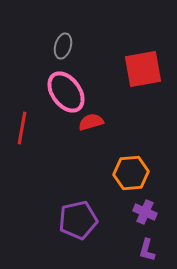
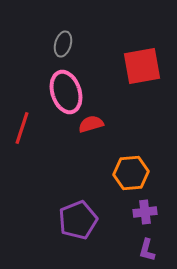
gray ellipse: moved 2 px up
red square: moved 1 px left, 3 px up
pink ellipse: rotated 18 degrees clockwise
red semicircle: moved 2 px down
red line: rotated 8 degrees clockwise
purple cross: rotated 30 degrees counterclockwise
purple pentagon: rotated 9 degrees counterclockwise
